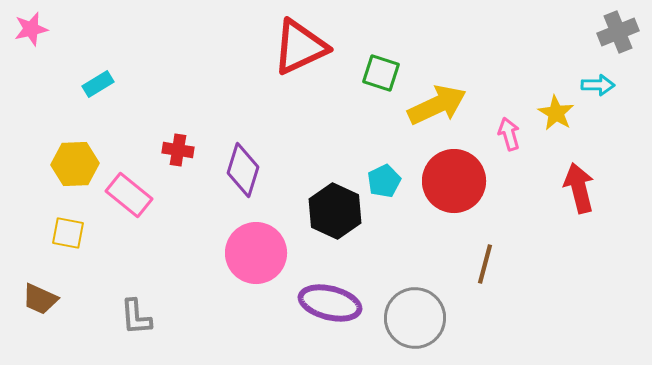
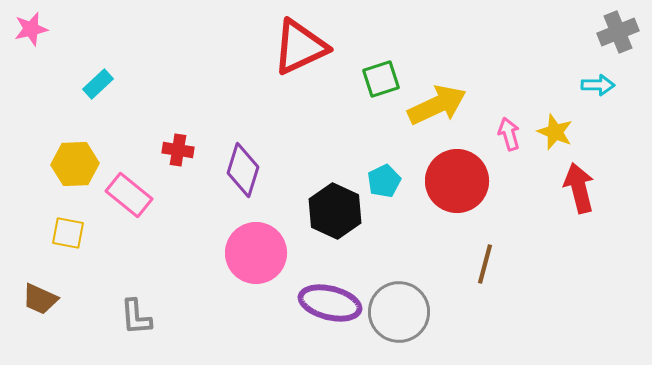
green square: moved 6 px down; rotated 36 degrees counterclockwise
cyan rectangle: rotated 12 degrees counterclockwise
yellow star: moved 1 px left, 19 px down; rotated 9 degrees counterclockwise
red circle: moved 3 px right
gray circle: moved 16 px left, 6 px up
